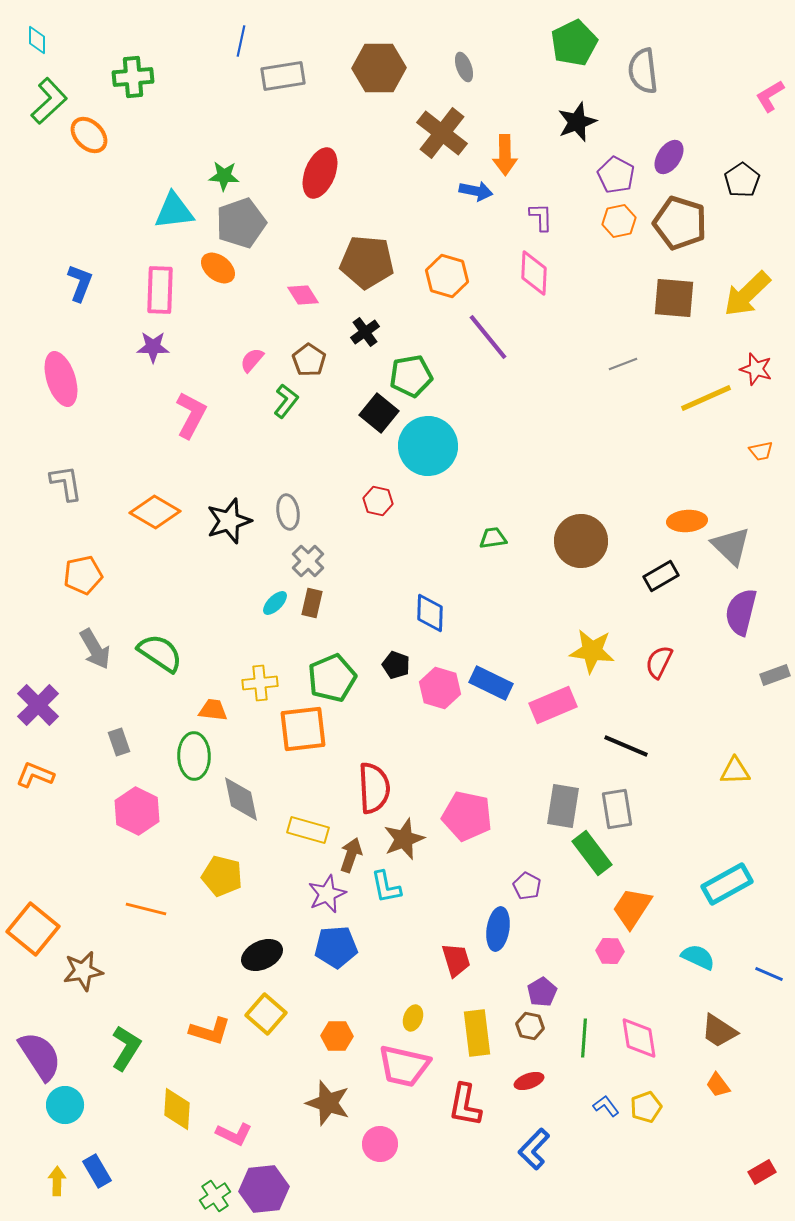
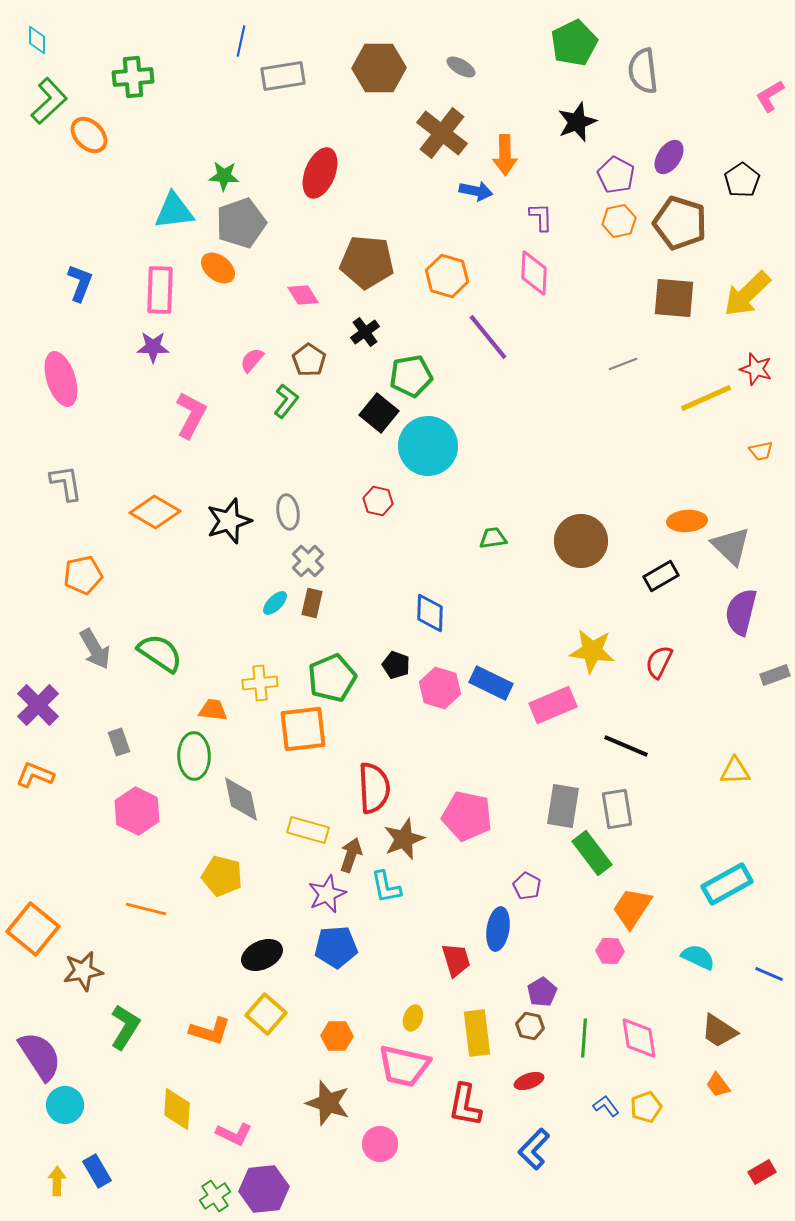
gray ellipse at (464, 67): moved 3 px left; rotated 40 degrees counterclockwise
green L-shape at (126, 1048): moved 1 px left, 21 px up
